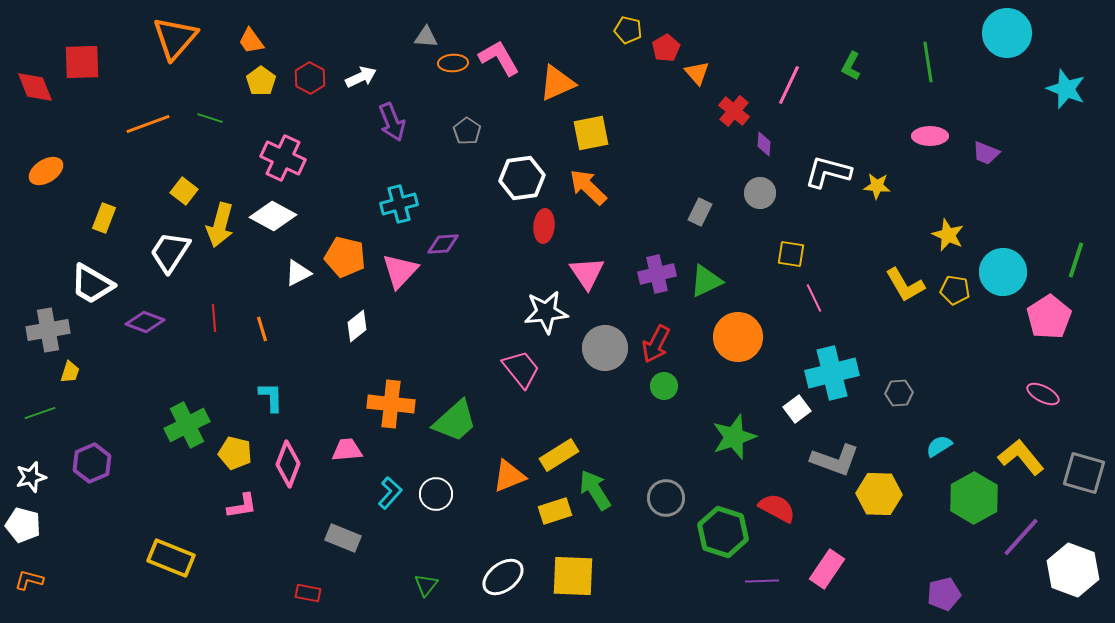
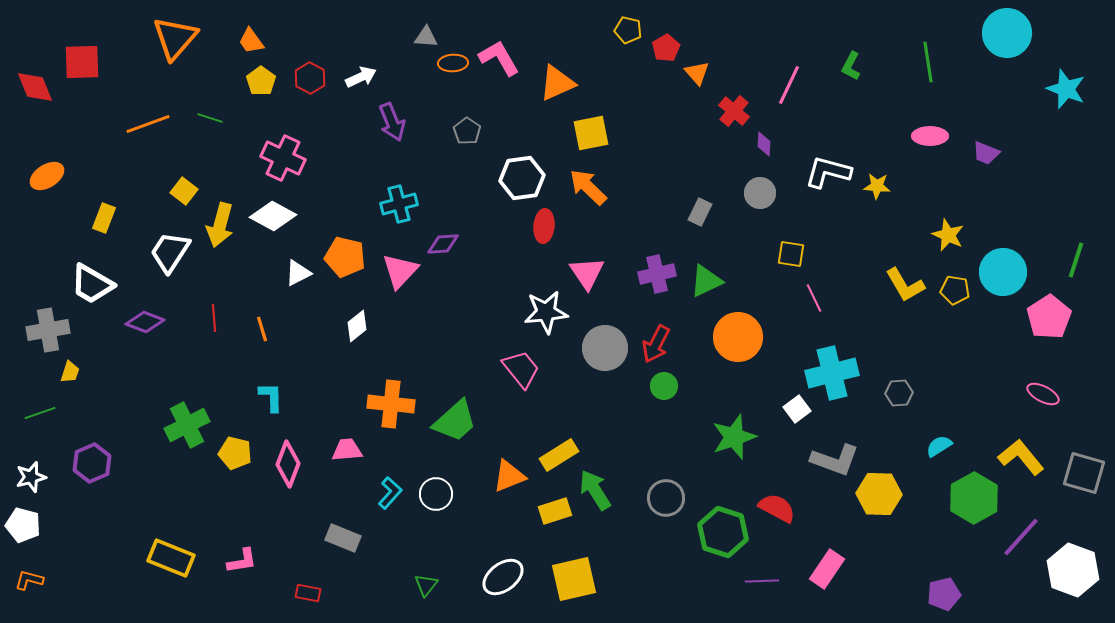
orange ellipse at (46, 171): moved 1 px right, 5 px down
pink L-shape at (242, 506): moved 55 px down
yellow square at (573, 576): moved 1 px right, 3 px down; rotated 15 degrees counterclockwise
